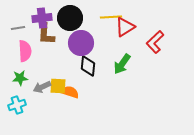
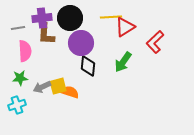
green arrow: moved 1 px right, 2 px up
yellow square: rotated 18 degrees counterclockwise
